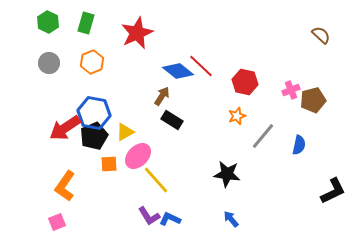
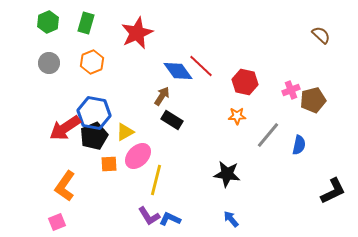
green hexagon: rotated 10 degrees clockwise
blue diamond: rotated 16 degrees clockwise
orange star: rotated 18 degrees clockwise
gray line: moved 5 px right, 1 px up
yellow line: rotated 56 degrees clockwise
